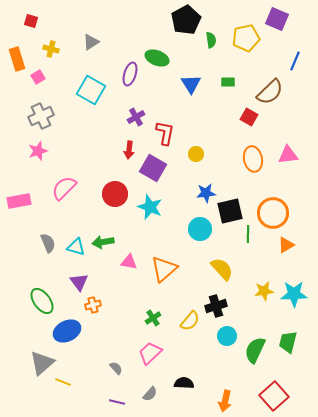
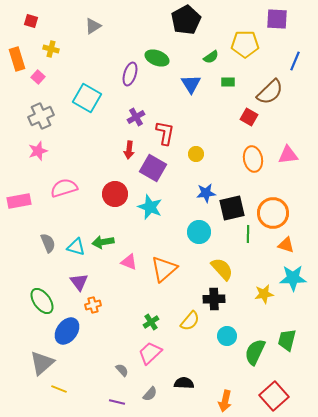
purple square at (277, 19): rotated 20 degrees counterclockwise
yellow pentagon at (246, 38): moved 1 px left, 6 px down; rotated 12 degrees clockwise
green semicircle at (211, 40): moved 17 px down; rotated 63 degrees clockwise
gray triangle at (91, 42): moved 2 px right, 16 px up
pink square at (38, 77): rotated 16 degrees counterclockwise
cyan square at (91, 90): moved 4 px left, 8 px down
pink semicircle at (64, 188): rotated 28 degrees clockwise
black square at (230, 211): moved 2 px right, 3 px up
cyan circle at (200, 229): moved 1 px left, 3 px down
orange triangle at (286, 245): rotated 48 degrees clockwise
pink triangle at (129, 262): rotated 12 degrees clockwise
yellow star at (264, 291): moved 3 px down
cyan star at (294, 294): moved 1 px left, 16 px up
black cross at (216, 306): moved 2 px left, 7 px up; rotated 15 degrees clockwise
green cross at (153, 318): moved 2 px left, 4 px down
blue ellipse at (67, 331): rotated 28 degrees counterclockwise
green trapezoid at (288, 342): moved 1 px left, 2 px up
green semicircle at (255, 350): moved 2 px down
gray semicircle at (116, 368): moved 6 px right, 2 px down
yellow line at (63, 382): moved 4 px left, 7 px down
